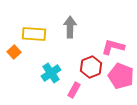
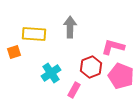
orange square: rotated 24 degrees clockwise
